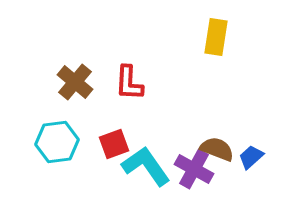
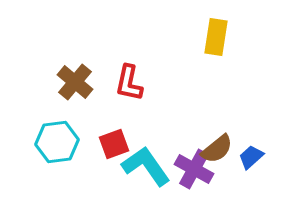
red L-shape: rotated 9 degrees clockwise
brown semicircle: rotated 120 degrees clockwise
